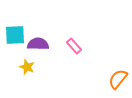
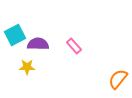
cyan square: rotated 25 degrees counterclockwise
yellow star: rotated 21 degrees counterclockwise
